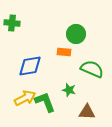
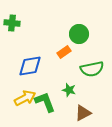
green circle: moved 3 px right
orange rectangle: rotated 40 degrees counterclockwise
green semicircle: rotated 145 degrees clockwise
brown triangle: moved 4 px left, 1 px down; rotated 30 degrees counterclockwise
